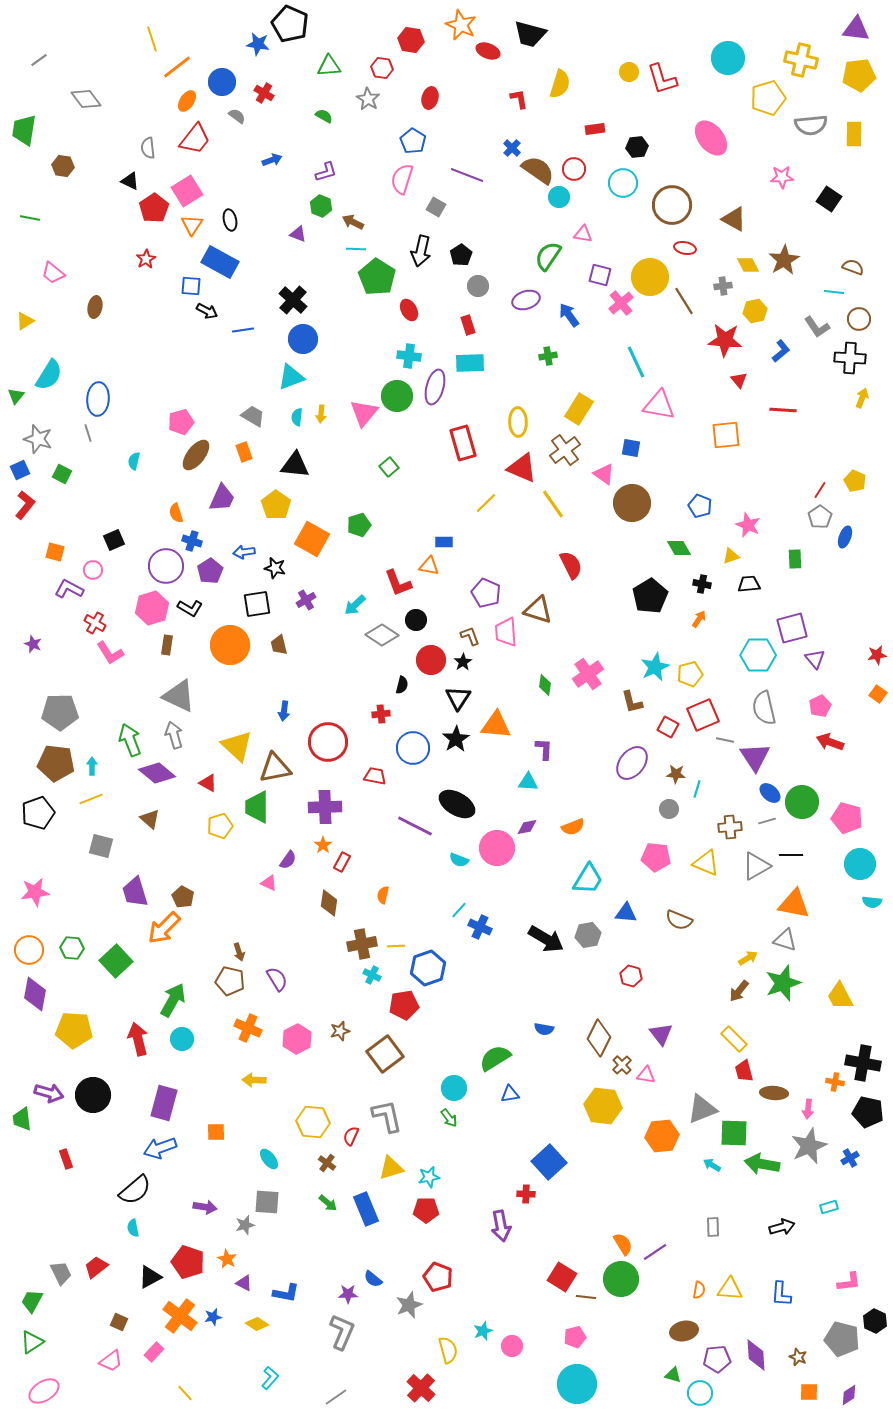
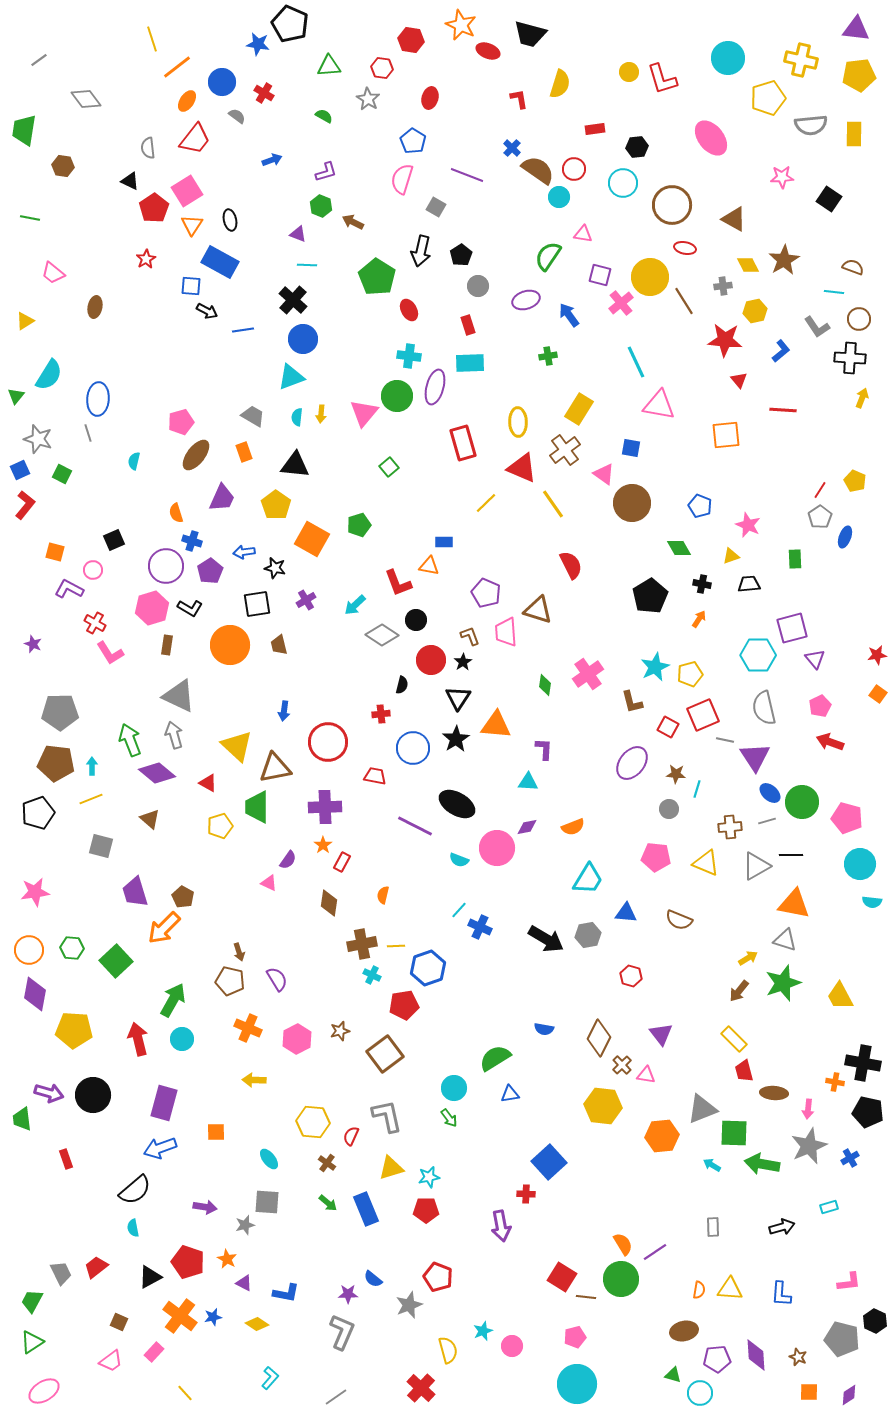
cyan line at (356, 249): moved 49 px left, 16 px down
